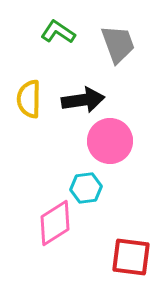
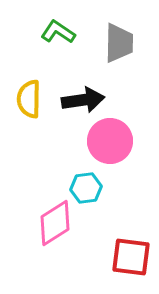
gray trapezoid: moved 1 px right, 1 px up; rotated 21 degrees clockwise
